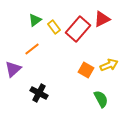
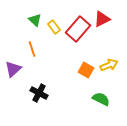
green triangle: rotated 40 degrees counterclockwise
orange line: rotated 70 degrees counterclockwise
green semicircle: rotated 36 degrees counterclockwise
